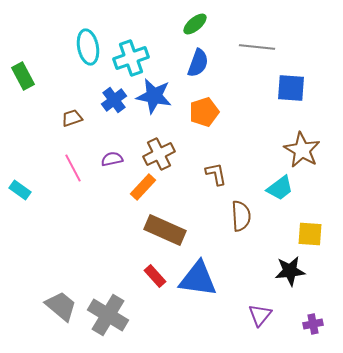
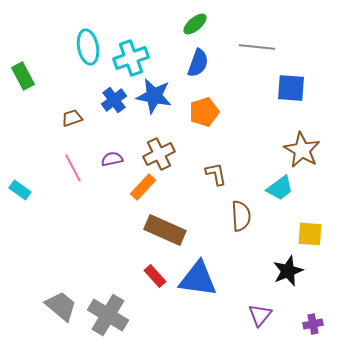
black star: moved 2 px left; rotated 16 degrees counterclockwise
